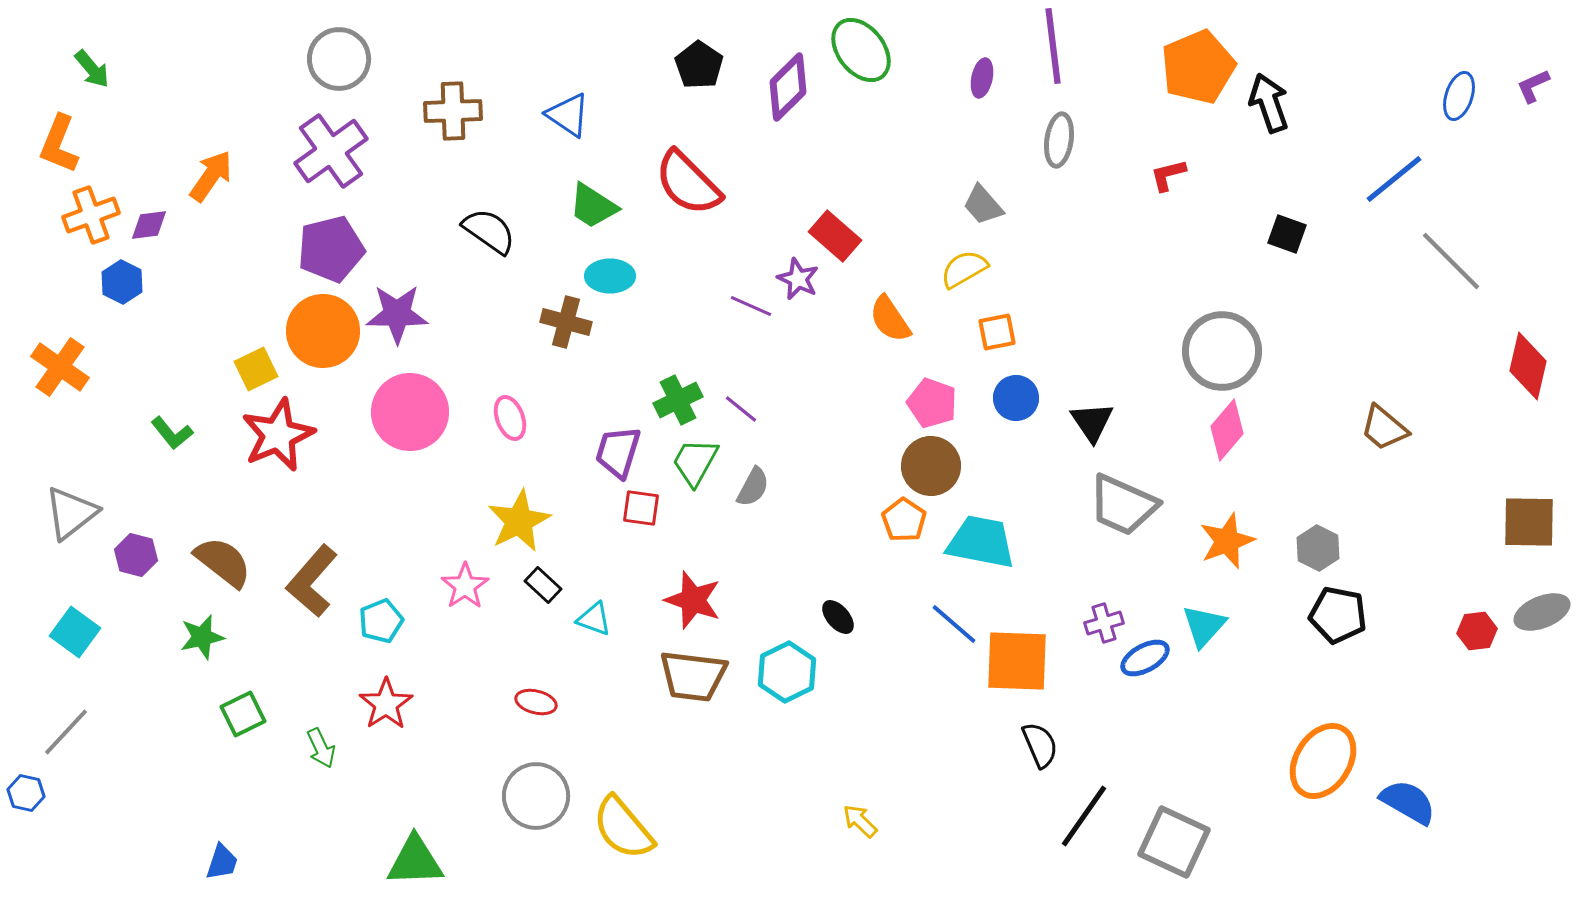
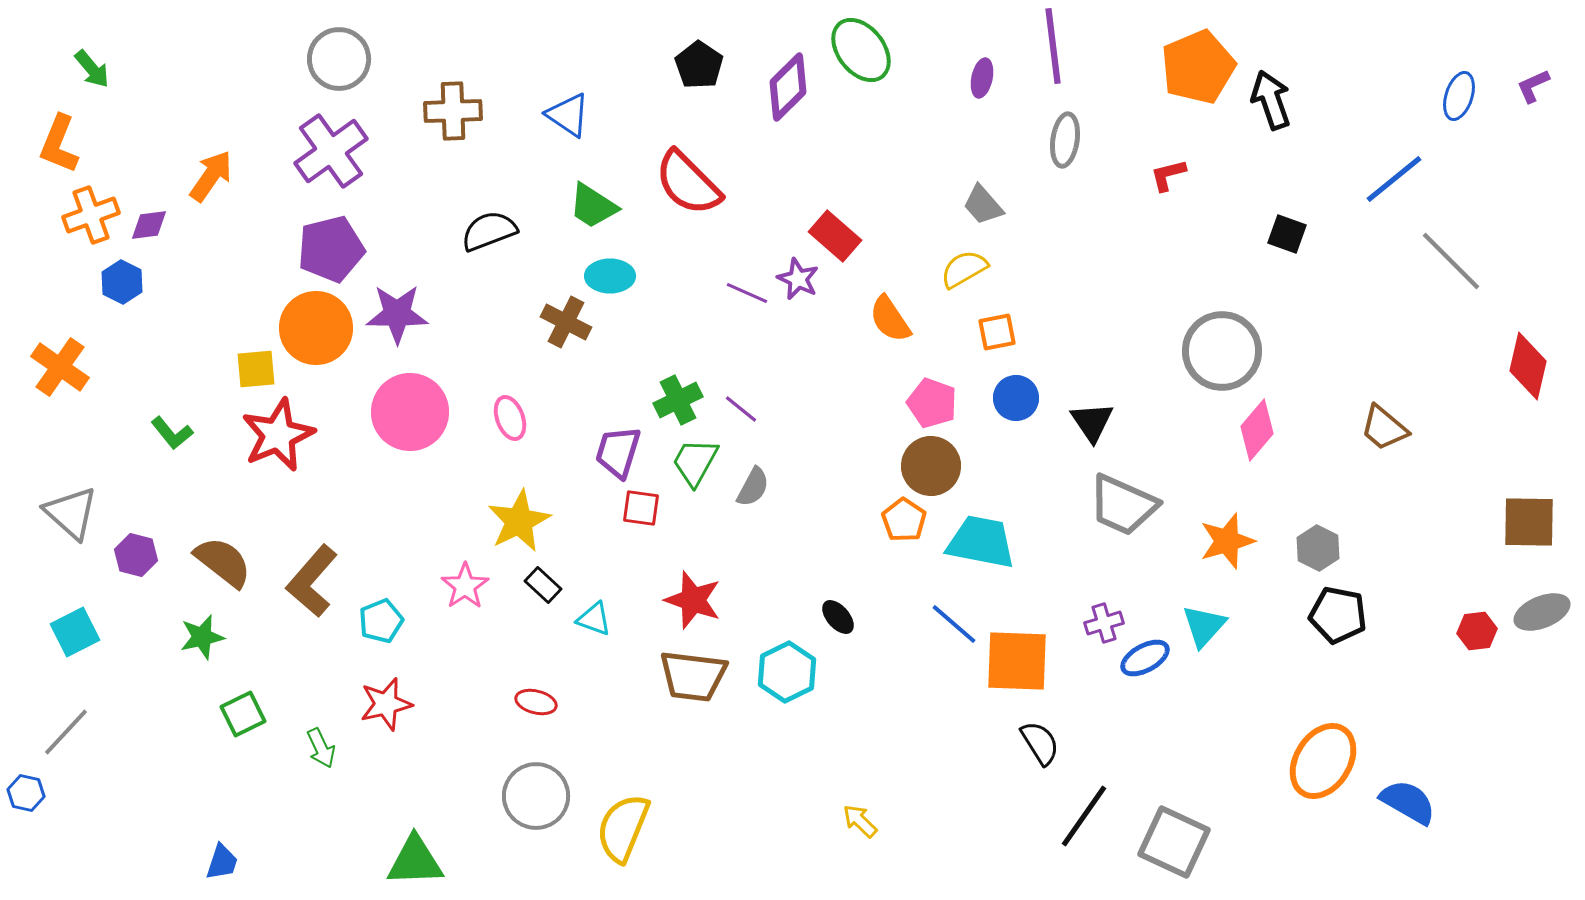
black arrow at (1269, 103): moved 2 px right, 3 px up
gray ellipse at (1059, 140): moved 6 px right
black semicircle at (489, 231): rotated 56 degrees counterclockwise
purple line at (751, 306): moved 4 px left, 13 px up
brown cross at (566, 322): rotated 12 degrees clockwise
orange circle at (323, 331): moved 7 px left, 3 px up
yellow square at (256, 369): rotated 21 degrees clockwise
pink diamond at (1227, 430): moved 30 px right
gray triangle at (71, 513): rotated 40 degrees counterclockwise
orange star at (1227, 541): rotated 4 degrees clockwise
cyan square at (75, 632): rotated 27 degrees clockwise
red star at (386, 704): rotated 20 degrees clockwise
black semicircle at (1040, 745): moved 2 px up; rotated 9 degrees counterclockwise
yellow semicircle at (623, 828): rotated 62 degrees clockwise
